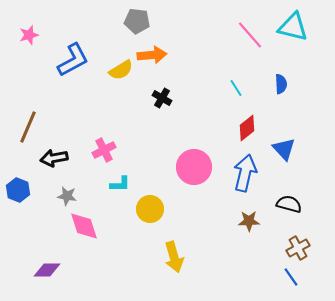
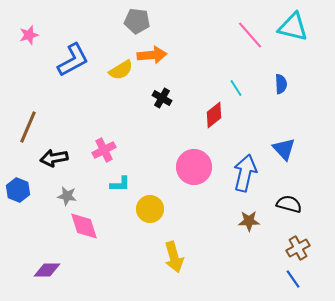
red diamond: moved 33 px left, 13 px up
blue line: moved 2 px right, 2 px down
